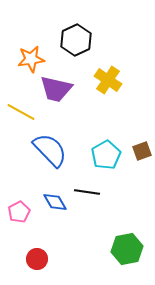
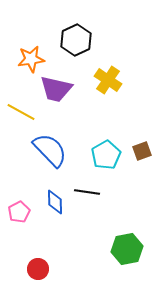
blue diamond: rotated 30 degrees clockwise
red circle: moved 1 px right, 10 px down
